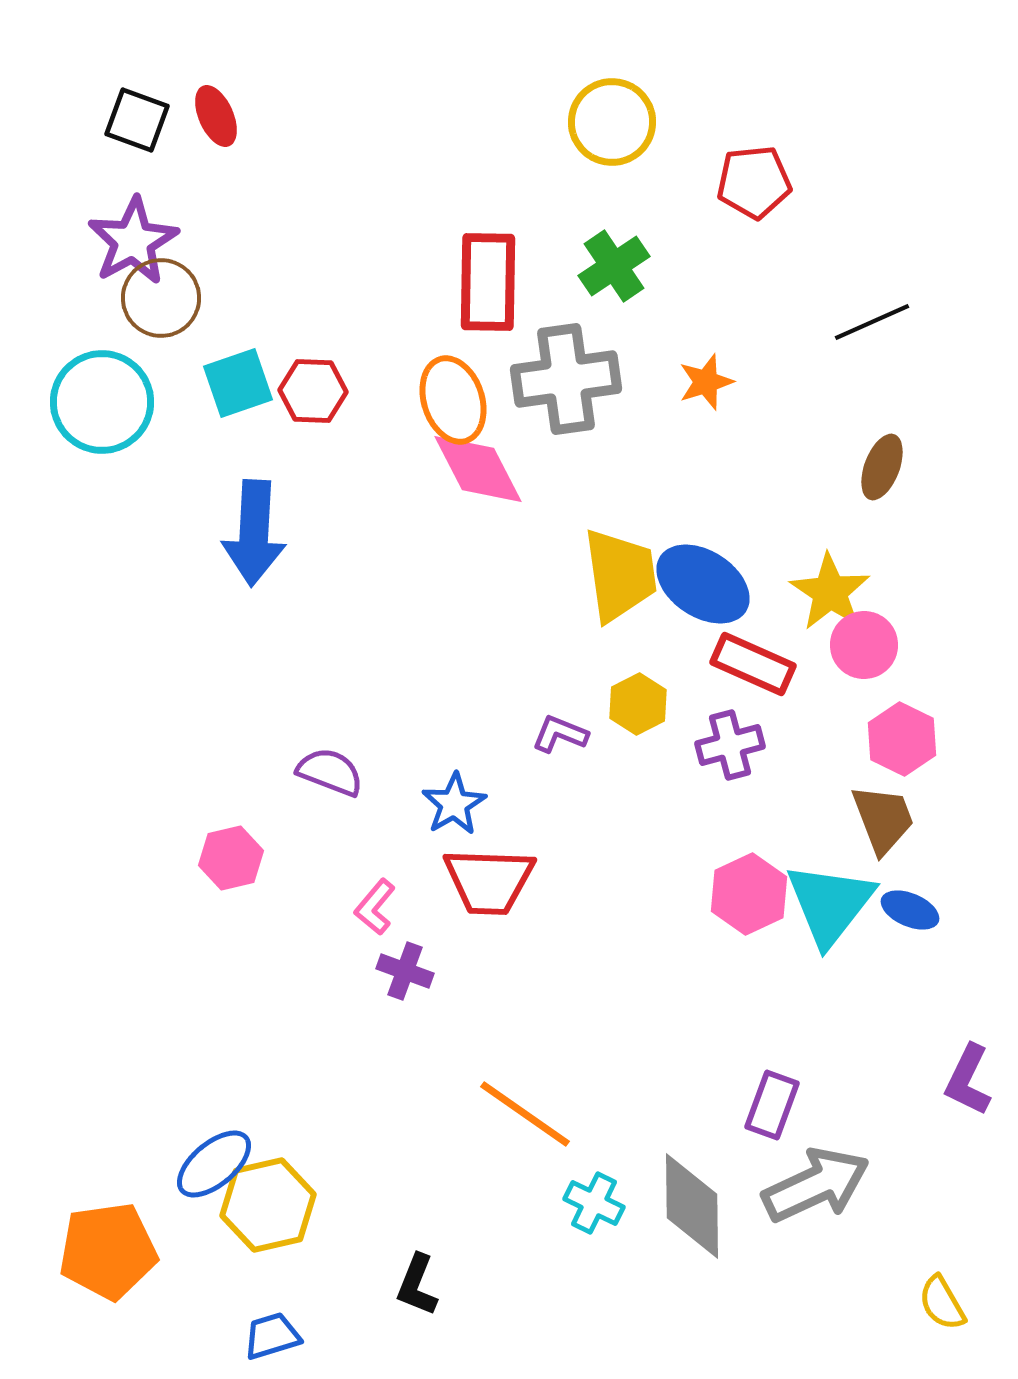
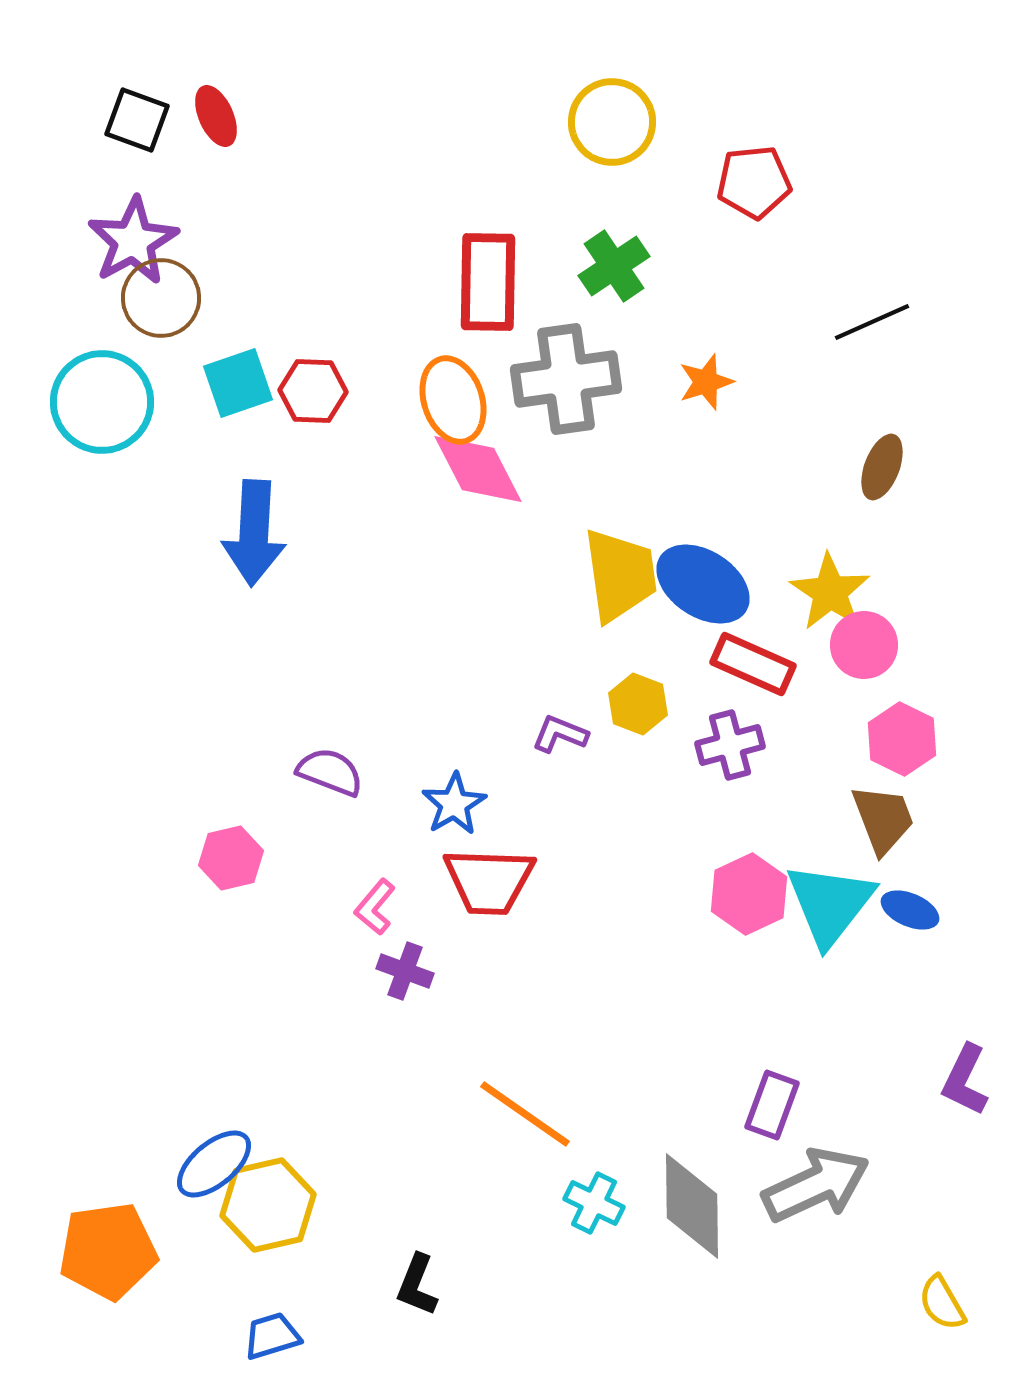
yellow hexagon at (638, 704): rotated 12 degrees counterclockwise
purple L-shape at (968, 1080): moved 3 px left
